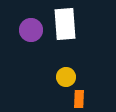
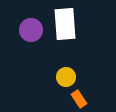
orange rectangle: rotated 36 degrees counterclockwise
